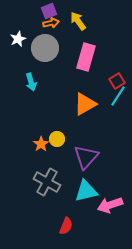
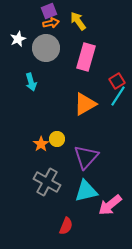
gray circle: moved 1 px right
pink arrow: rotated 20 degrees counterclockwise
